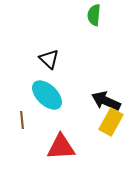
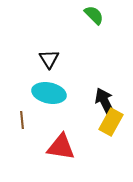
green semicircle: rotated 130 degrees clockwise
black triangle: rotated 15 degrees clockwise
cyan ellipse: moved 2 px right, 2 px up; rotated 32 degrees counterclockwise
black arrow: moved 1 px left, 1 px down; rotated 40 degrees clockwise
red triangle: rotated 12 degrees clockwise
